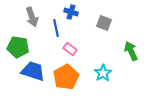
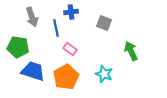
blue cross: rotated 24 degrees counterclockwise
cyan star: moved 1 px right, 1 px down; rotated 18 degrees counterclockwise
